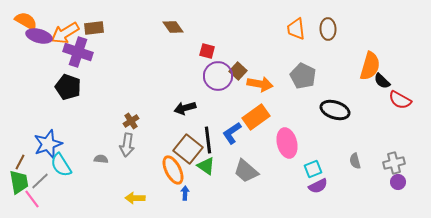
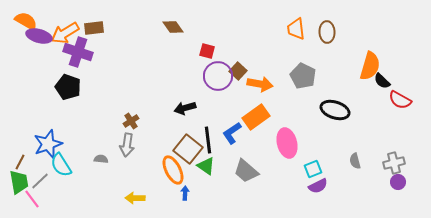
brown ellipse at (328, 29): moved 1 px left, 3 px down
